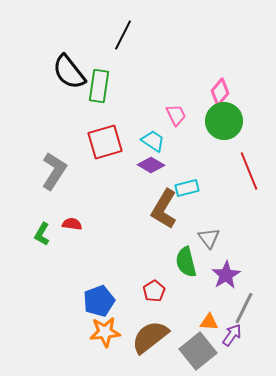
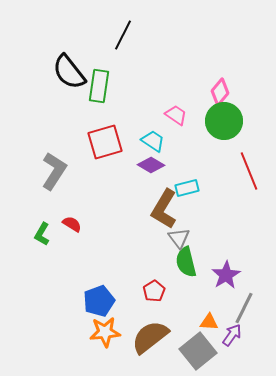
pink trapezoid: rotated 30 degrees counterclockwise
red semicircle: rotated 24 degrees clockwise
gray triangle: moved 30 px left
